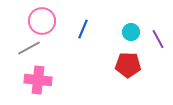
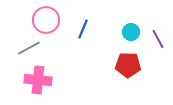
pink circle: moved 4 px right, 1 px up
